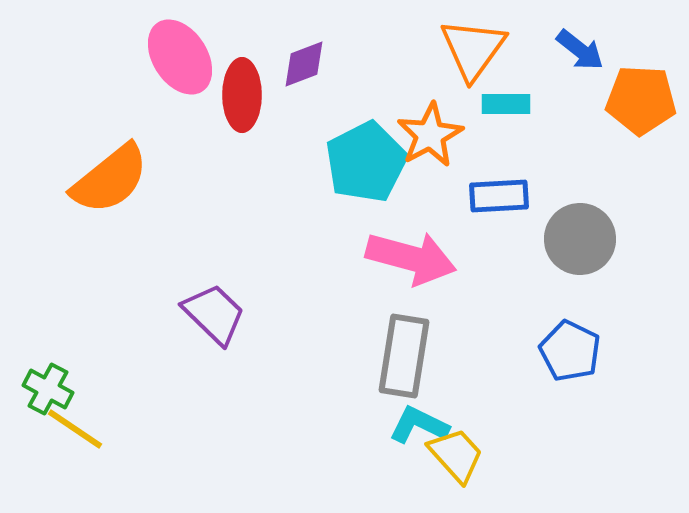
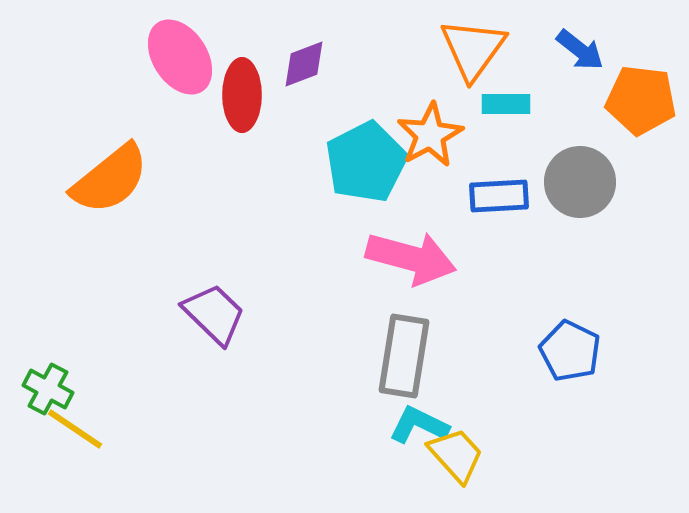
orange pentagon: rotated 4 degrees clockwise
gray circle: moved 57 px up
